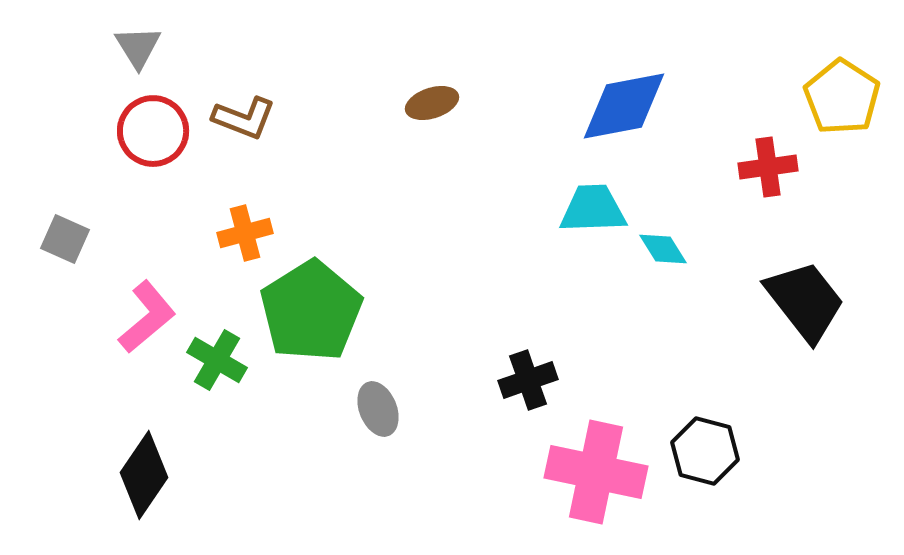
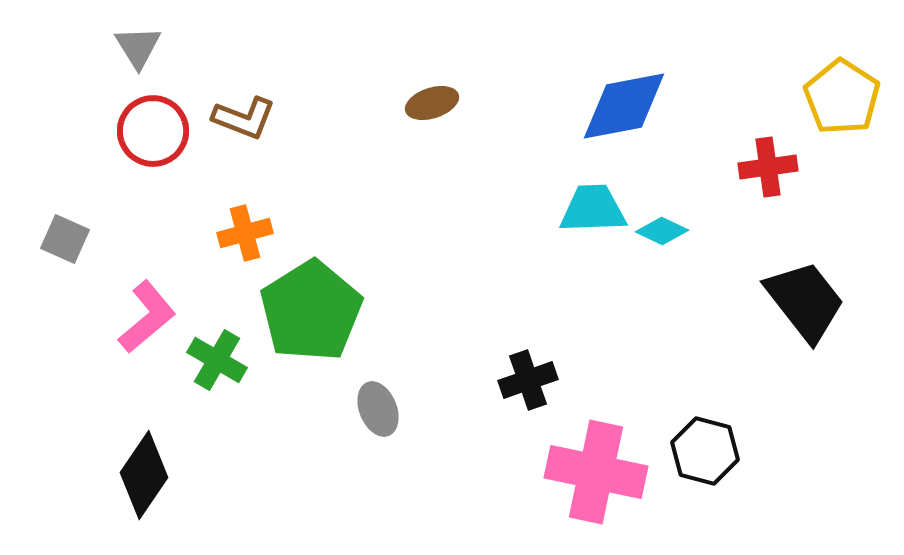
cyan diamond: moved 1 px left, 18 px up; rotated 33 degrees counterclockwise
